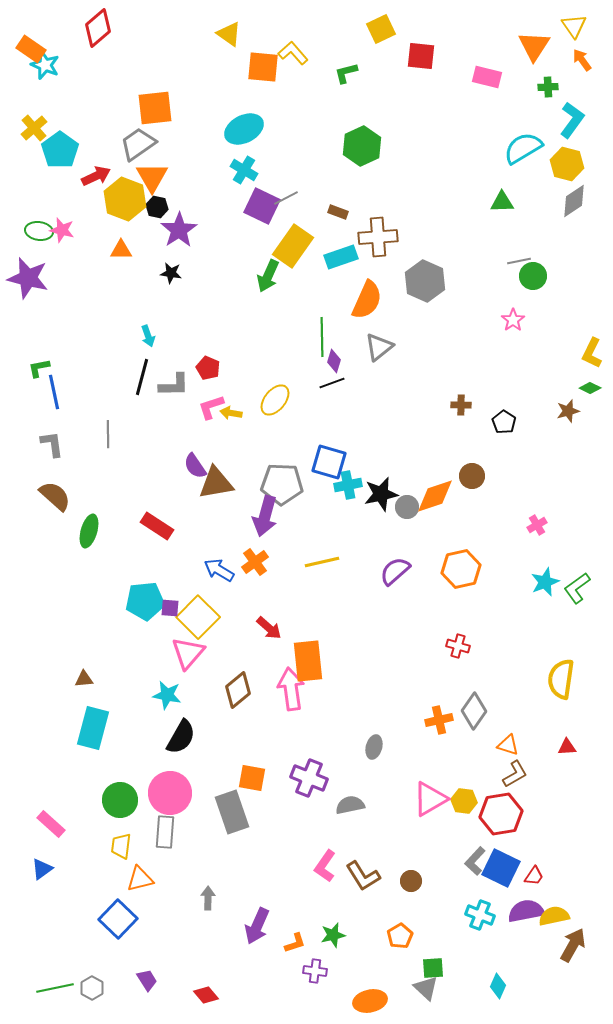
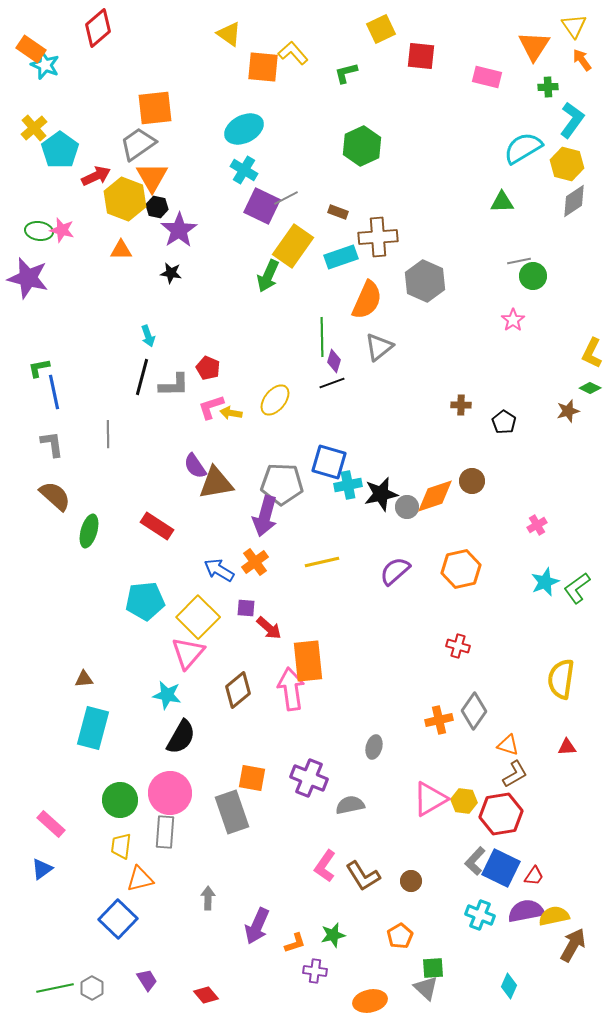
brown circle at (472, 476): moved 5 px down
purple square at (170, 608): moved 76 px right
cyan diamond at (498, 986): moved 11 px right
